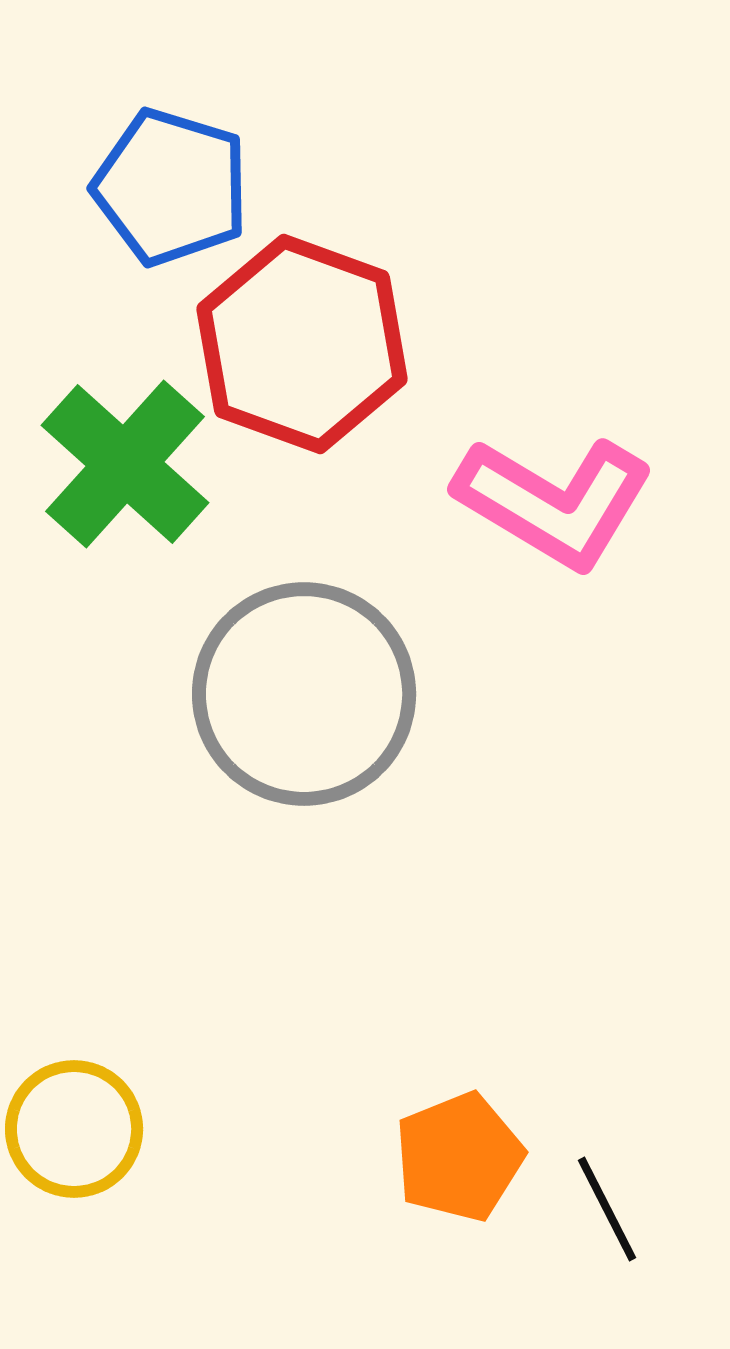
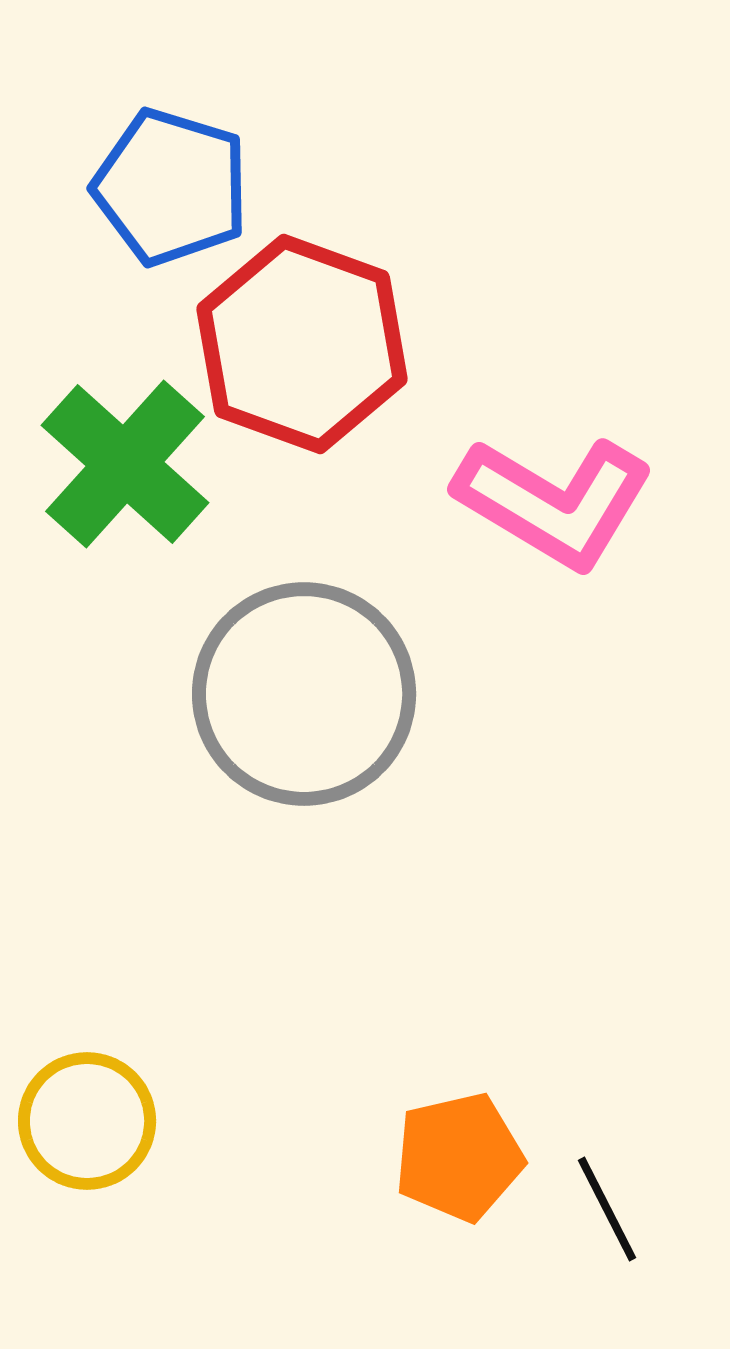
yellow circle: moved 13 px right, 8 px up
orange pentagon: rotated 9 degrees clockwise
